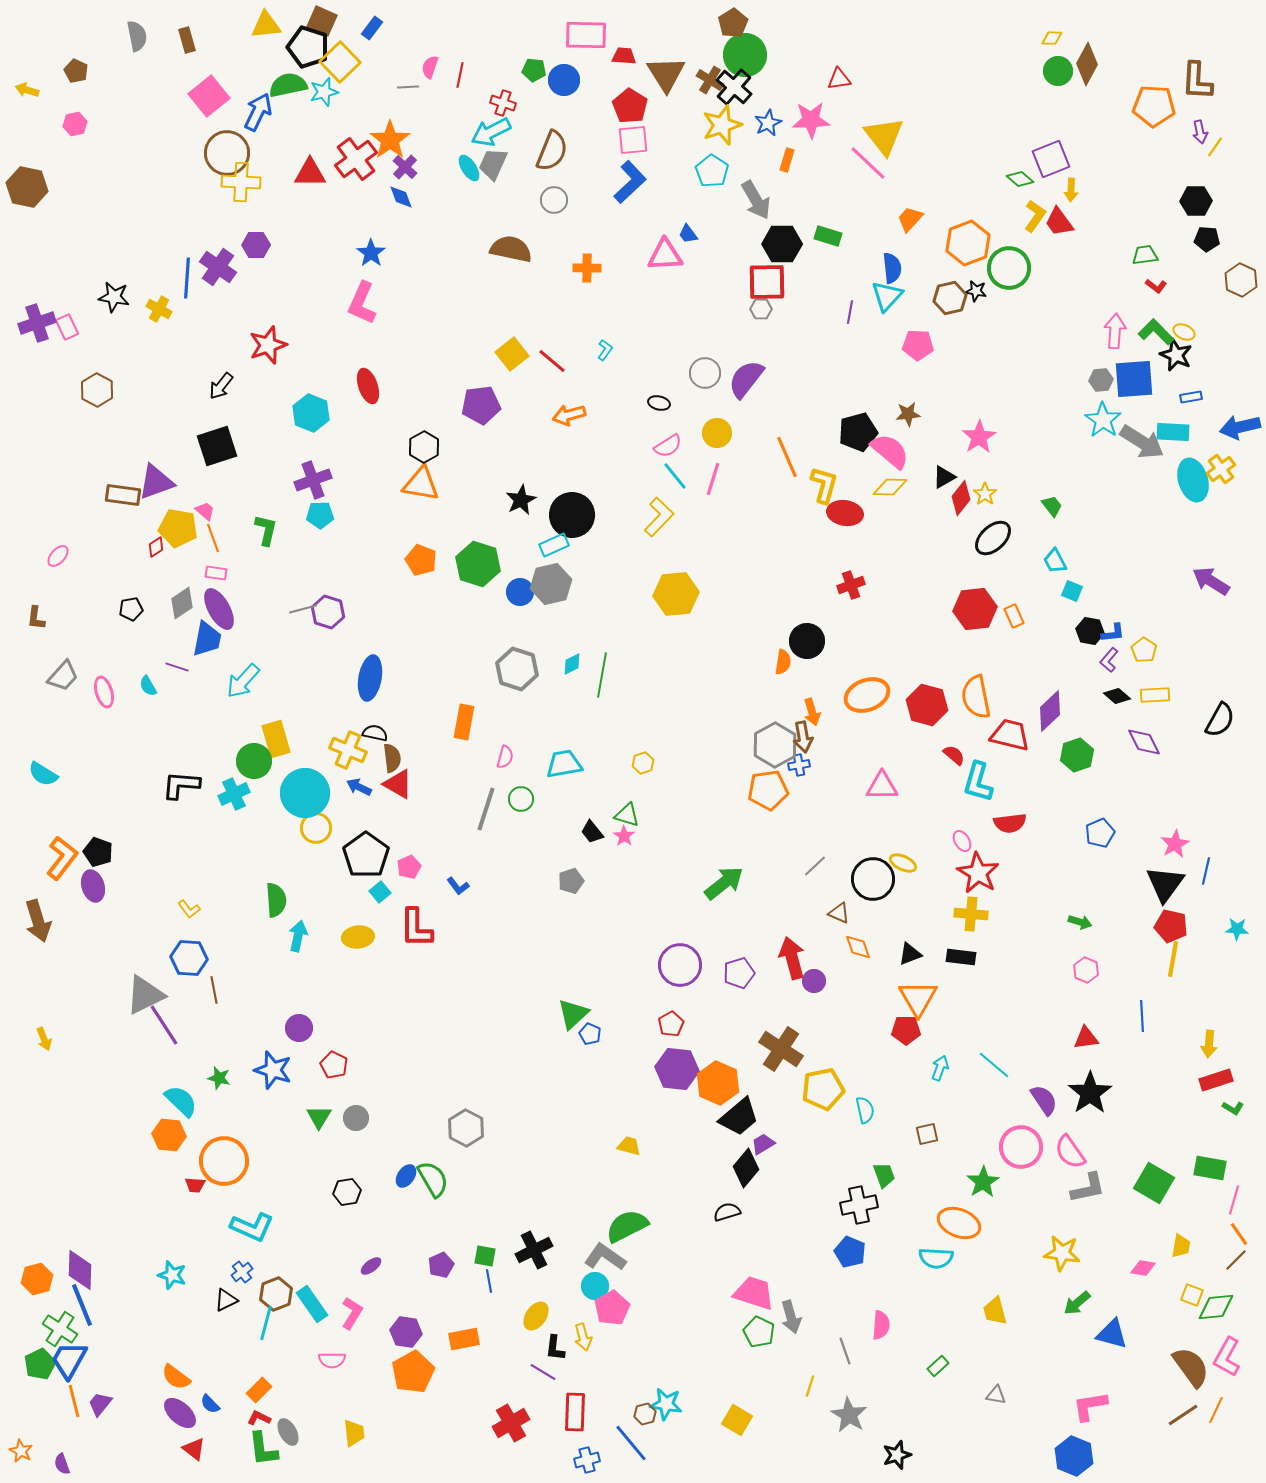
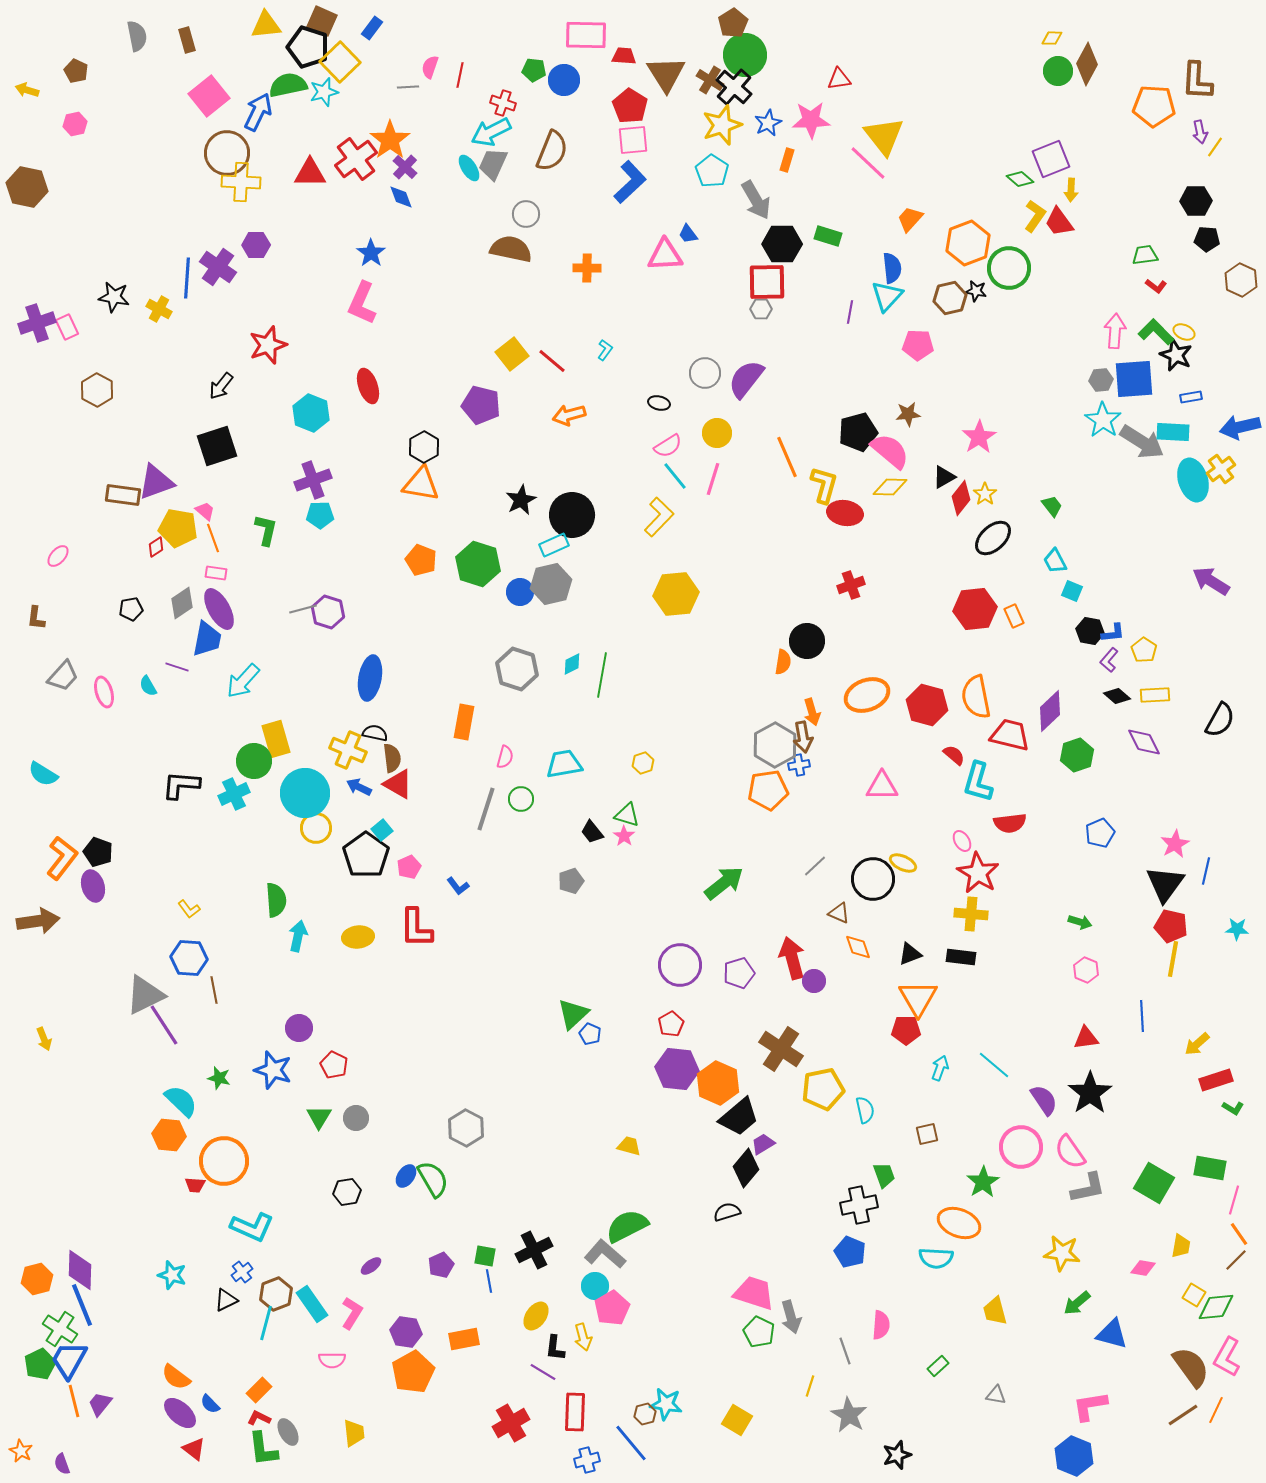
gray circle at (554, 200): moved 28 px left, 14 px down
purple pentagon at (481, 405): rotated 21 degrees clockwise
cyan square at (380, 892): moved 2 px right, 62 px up
brown arrow at (38, 921): rotated 81 degrees counterclockwise
yellow arrow at (1209, 1044): moved 12 px left; rotated 44 degrees clockwise
gray L-shape at (605, 1257): moved 3 px up; rotated 6 degrees clockwise
yellow square at (1192, 1295): moved 2 px right; rotated 10 degrees clockwise
